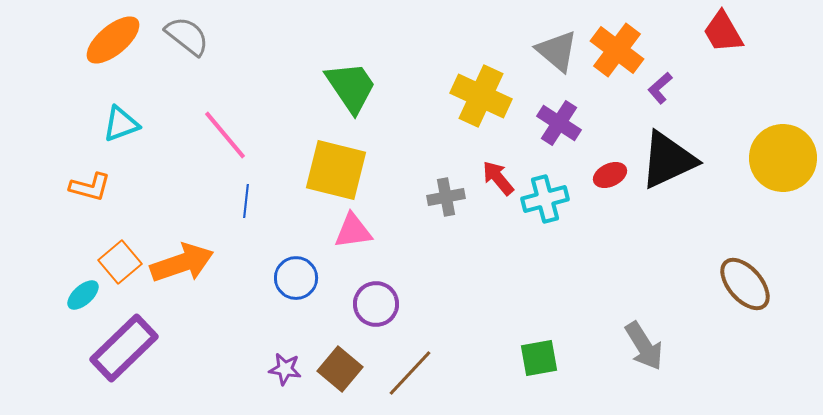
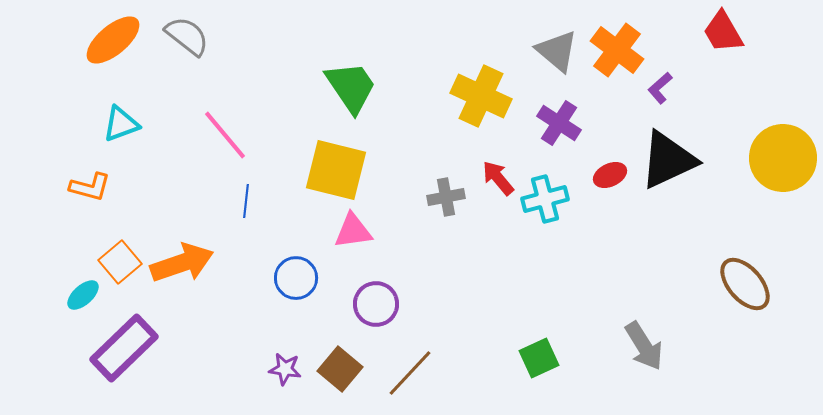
green square: rotated 15 degrees counterclockwise
